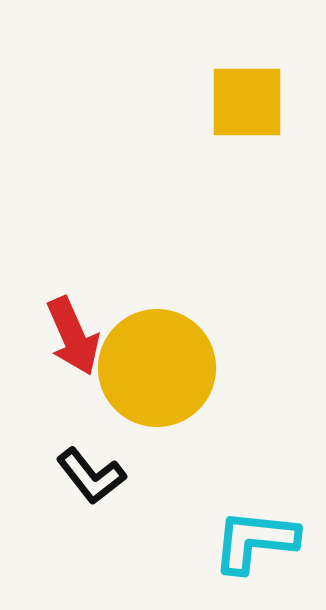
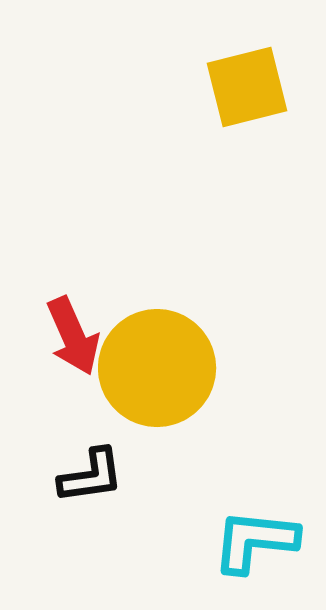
yellow square: moved 15 px up; rotated 14 degrees counterclockwise
black L-shape: rotated 60 degrees counterclockwise
